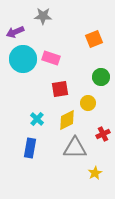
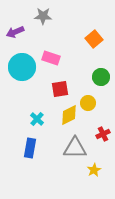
orange square: rotated 18 degrees counterclockwise
cyan circle: moved 1 px left, 8 px down
yellow diamond: moved 2 px right, 5 px up
yellow star: moved 1 px left, 3 px up
